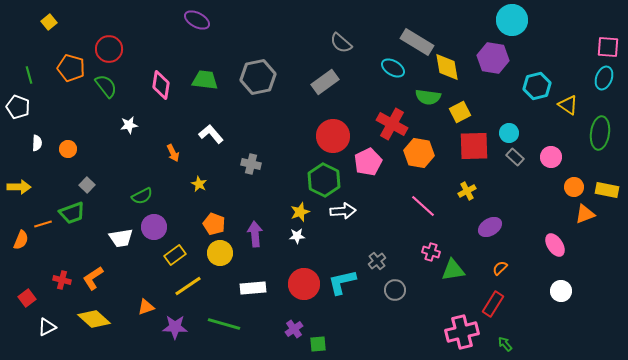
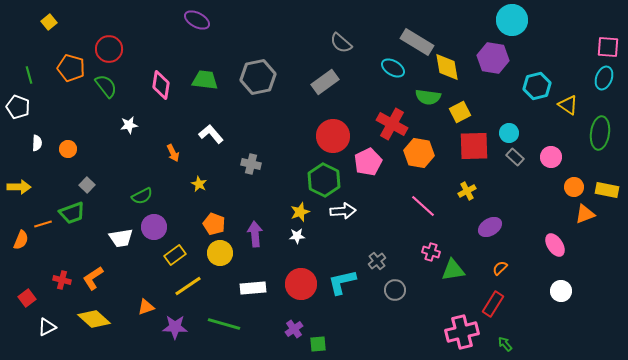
red circle at (304, 284): moved 3 px left
